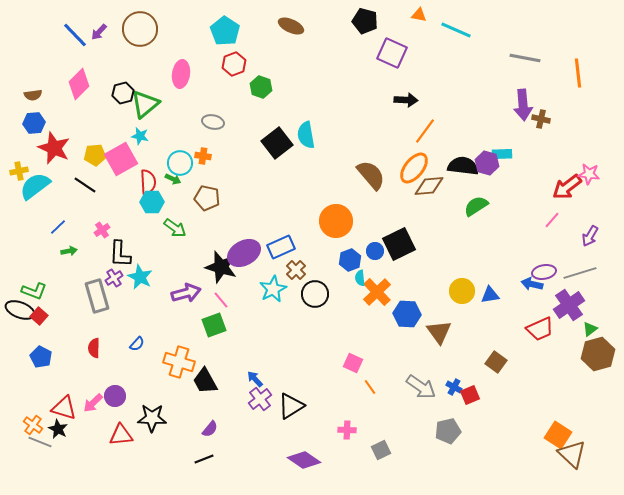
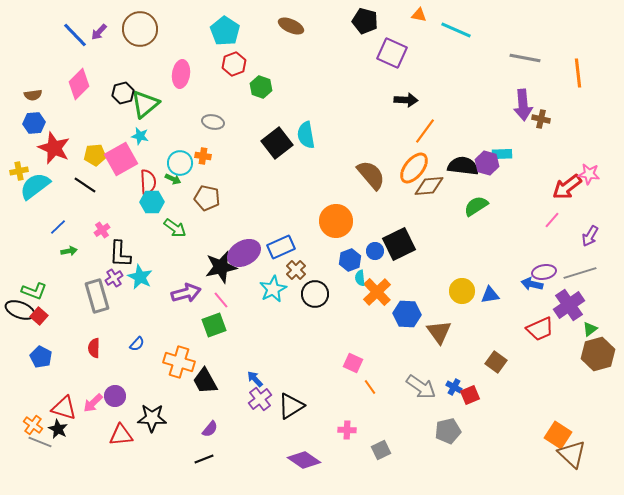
black star at (221, 267): rotated 28 degrees counterclockwise
